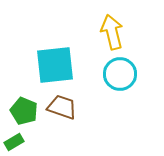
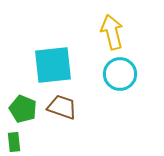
cyan square: moved 2 px left
green pentagon: moved 1 px left, 2 px up
green rectangle: rotated 66 degrees counterclockwise
